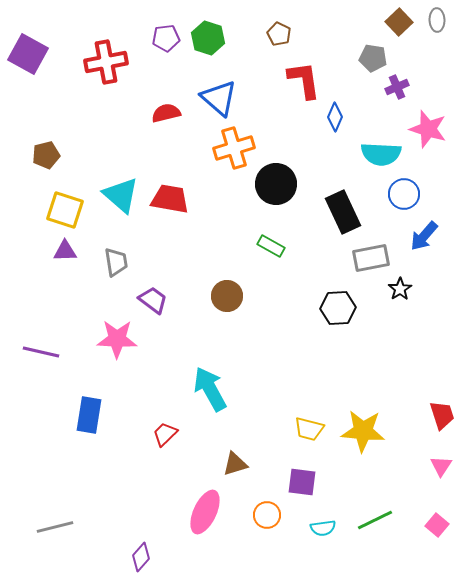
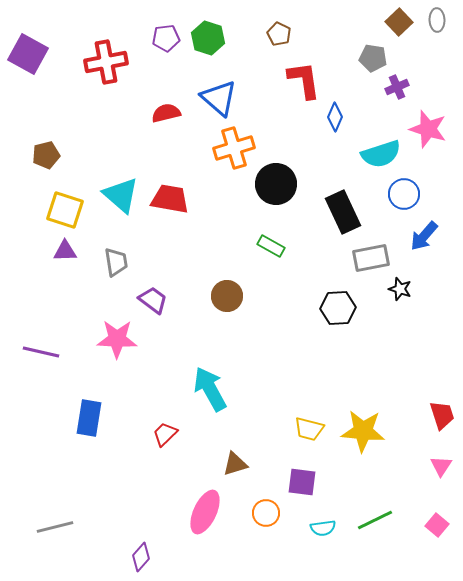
cyan semicircle at (381, 154): rotated 21 degrees counterclockwise
black star at (400, 289): rotated 20 degrees counterclockwise
blue rectangle at (89, 415): moved 3 px down
orange circle at (267, 515): moved 1 px left, 2 px up
